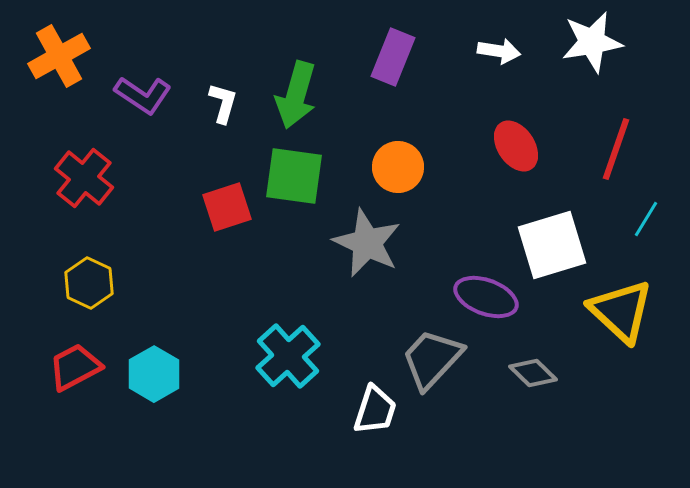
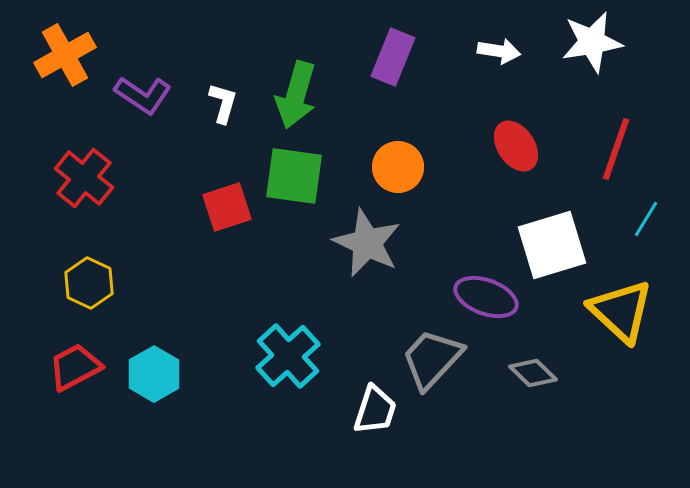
orange cross: moved 6 px right, 1 px up
